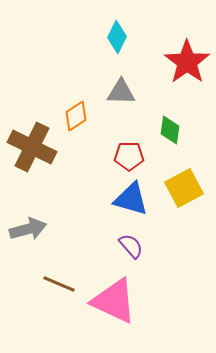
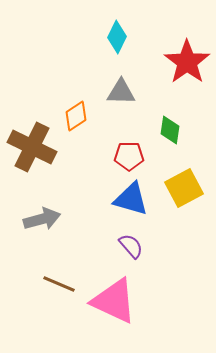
gray arrow: moved 14 px right, 10 px up
